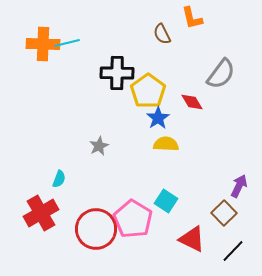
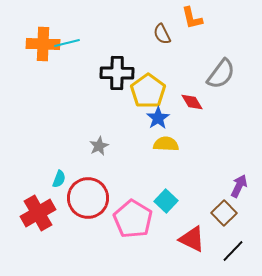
cyan square: rotated 10 degrees clockwise
red cross: moved 3 px left
red circle: moved 8 px left, 31 px up
